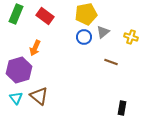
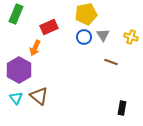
red rectangle: moved 4 px right, 11 px down; rotated 60 degrees counterclockwise
gray triangle: moved 3 px down; rotated 24 degrees counterclockwise
purple hexagon: rotated 15 degrees counterclockwise
